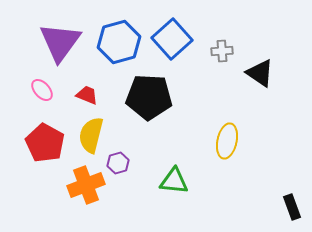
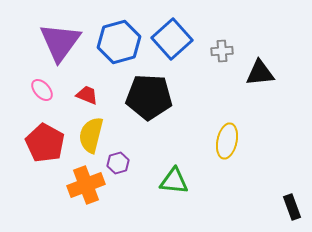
black triangle: rotated 40 degrees counterclockwise
